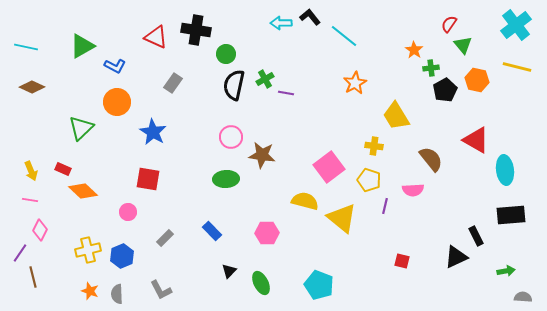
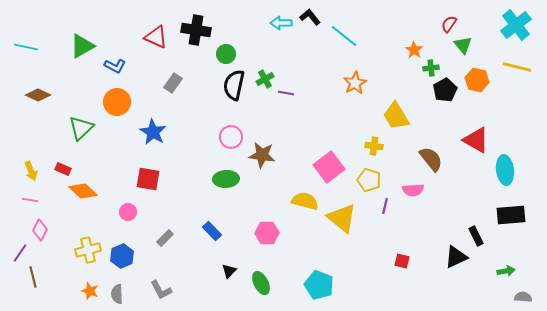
brown diamond at (32, 87): moved 6 px right, 8 px down
